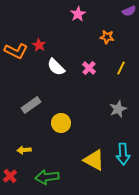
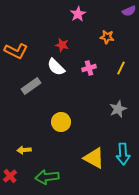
red star: moved 23 px right; rotated 16 degrees counterclockwise
pink cross: rotated 32 degrees clockwise
gray rectangle: moved 19 px up
yellow circle: moved 1 px up
yellow triangle: moved 2 px up
